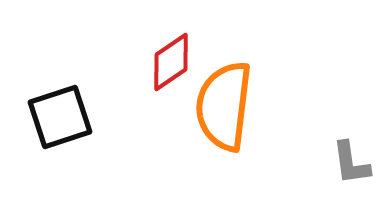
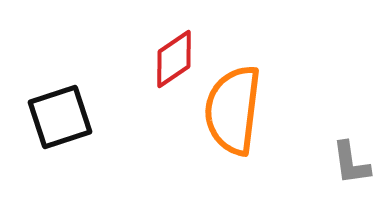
red diamond: moved 3 px right, 3 px up
orange semicircle: moved 9 px right, 4 px down
